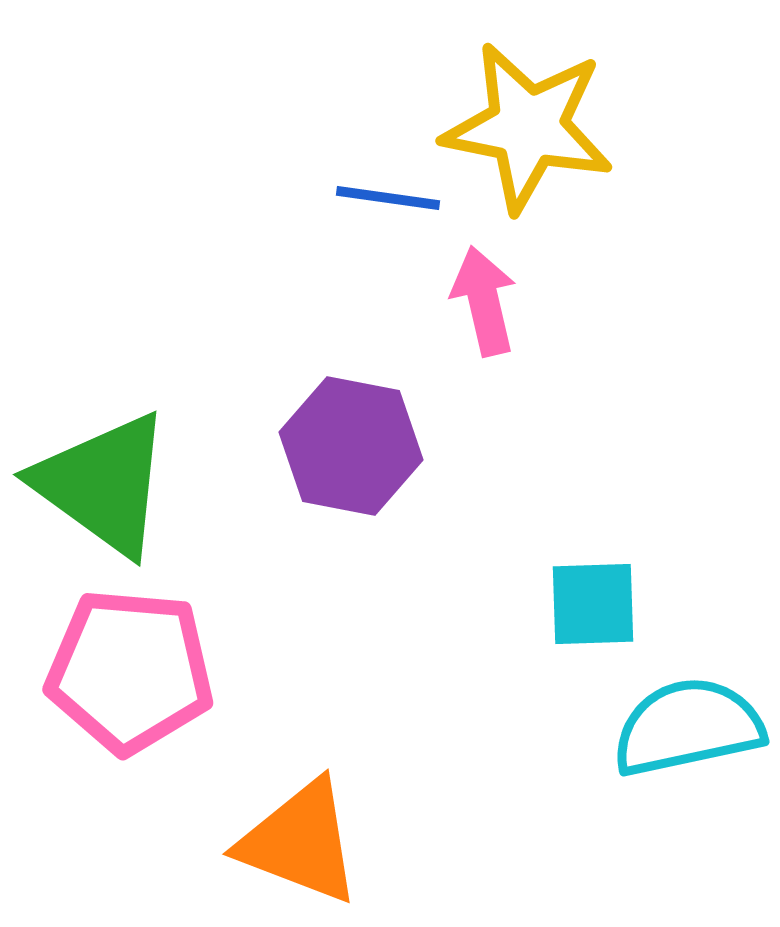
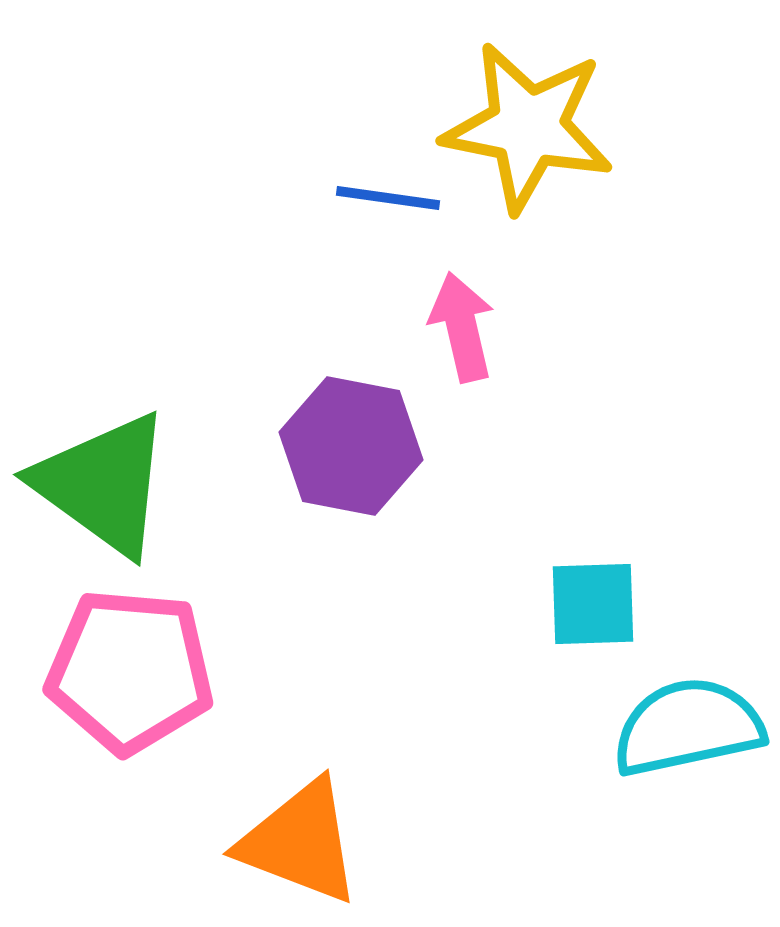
pink arrow: moved 22 px left, 26 px down
